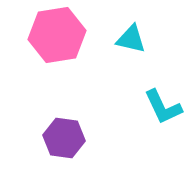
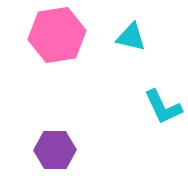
cyan triangle: moved 2 px up
purple hexagon: moved 9 px left, 12 px down; rotated 9 degrees counterclockwise
